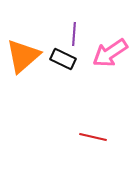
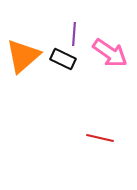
pink arrow: rotated 111 degrees counterclockwise
red line: moved 7 px right, 1 px down
